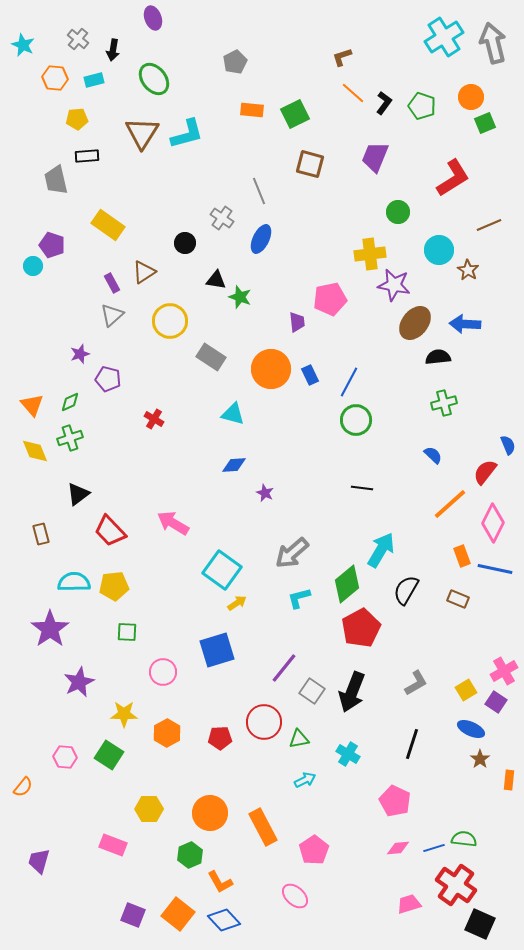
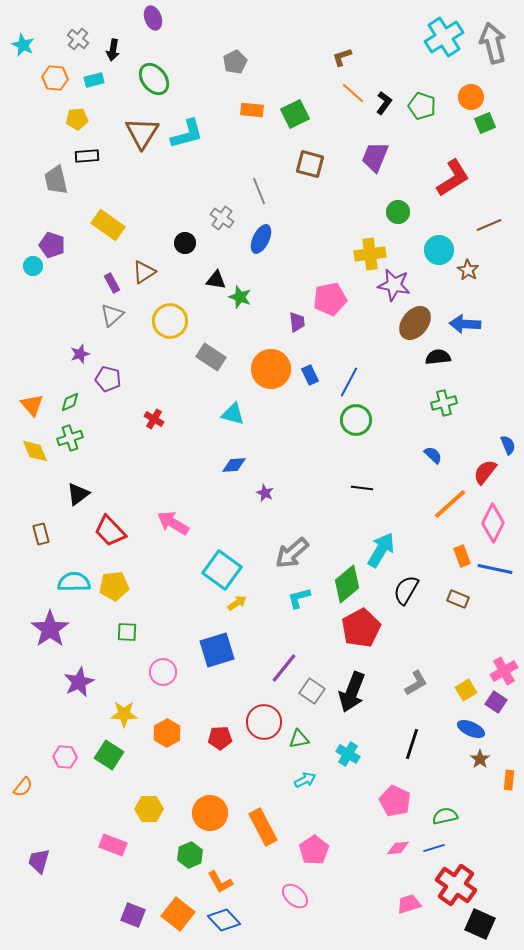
green semicircle at (464, 839): moved 19 px left, 23 px up; rotated 20 degrees counterclockwise
